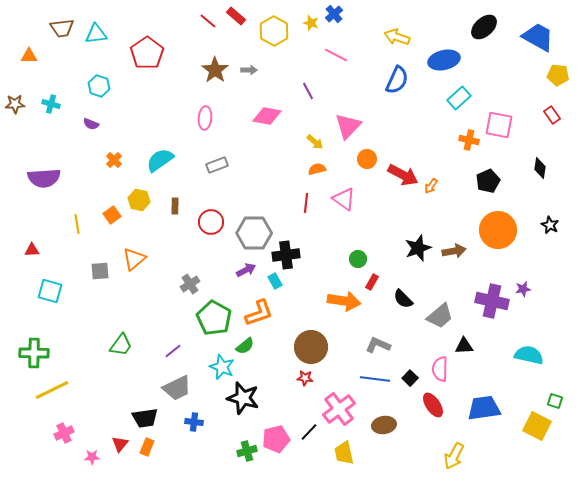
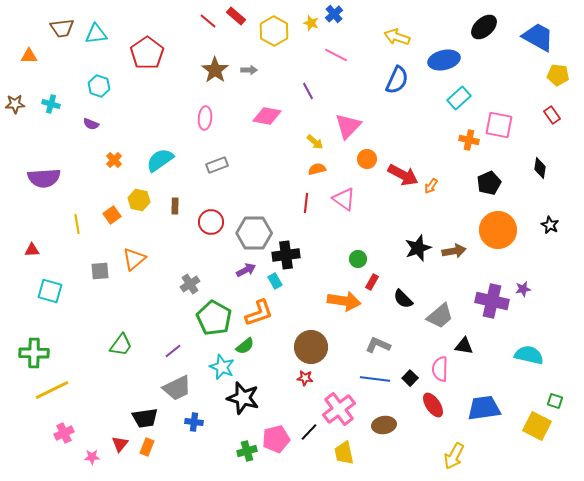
black pentagon at (488, 181): moved 1 px right, 2 px down
black triangle at (464, 346): rotated 12 degrees clockwise
